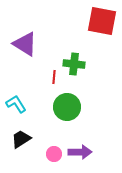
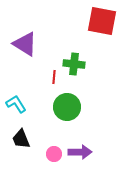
black trapezoid: rotated 80 degrees counterclockwise
